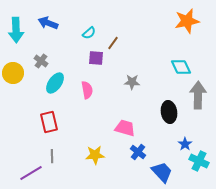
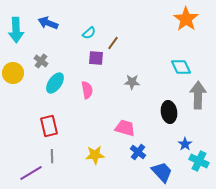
orange star: moved 1 px left, 2 px up; rotated 25 degrees counterclockwise
red rectangle: moved 4 px down
